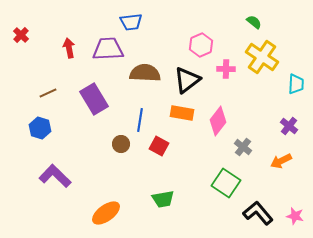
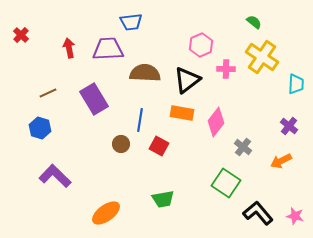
pink diamond: moved 2 px left, 1 px down
